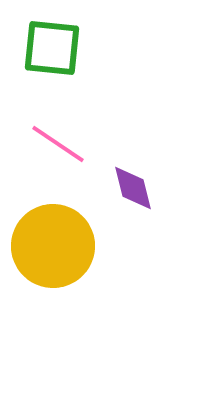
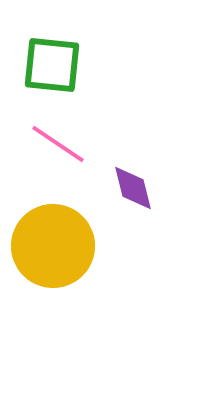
green square: moved 17 px down
